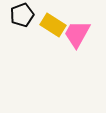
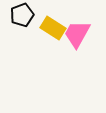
yellow rectangle: moved 3 px down
